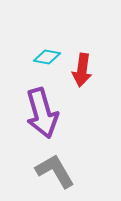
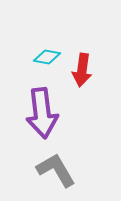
purple arrow: rotated 9 degrees clockwise
gray L-shape: moved 1 px right, 1 px up
